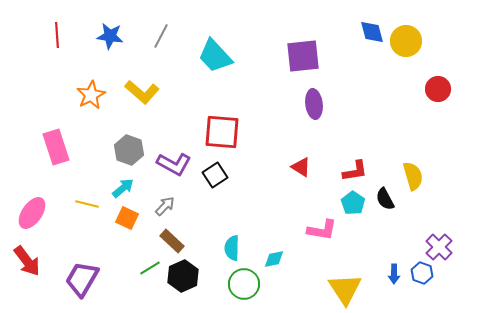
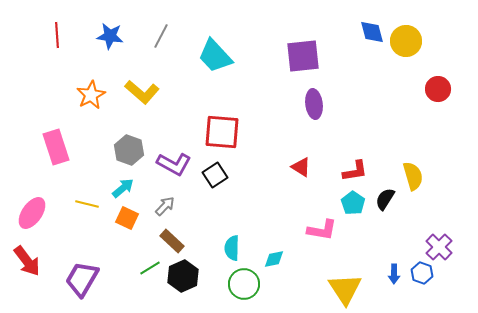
black semicircle: rotated 60 degrees clockwise
